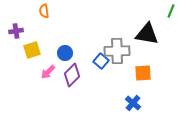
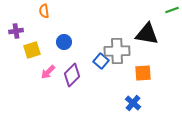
green line: moved 1 px right, 1 px up; rotated 48 degrees clockwise
blue circle: moved 1 px left, 11 px up
